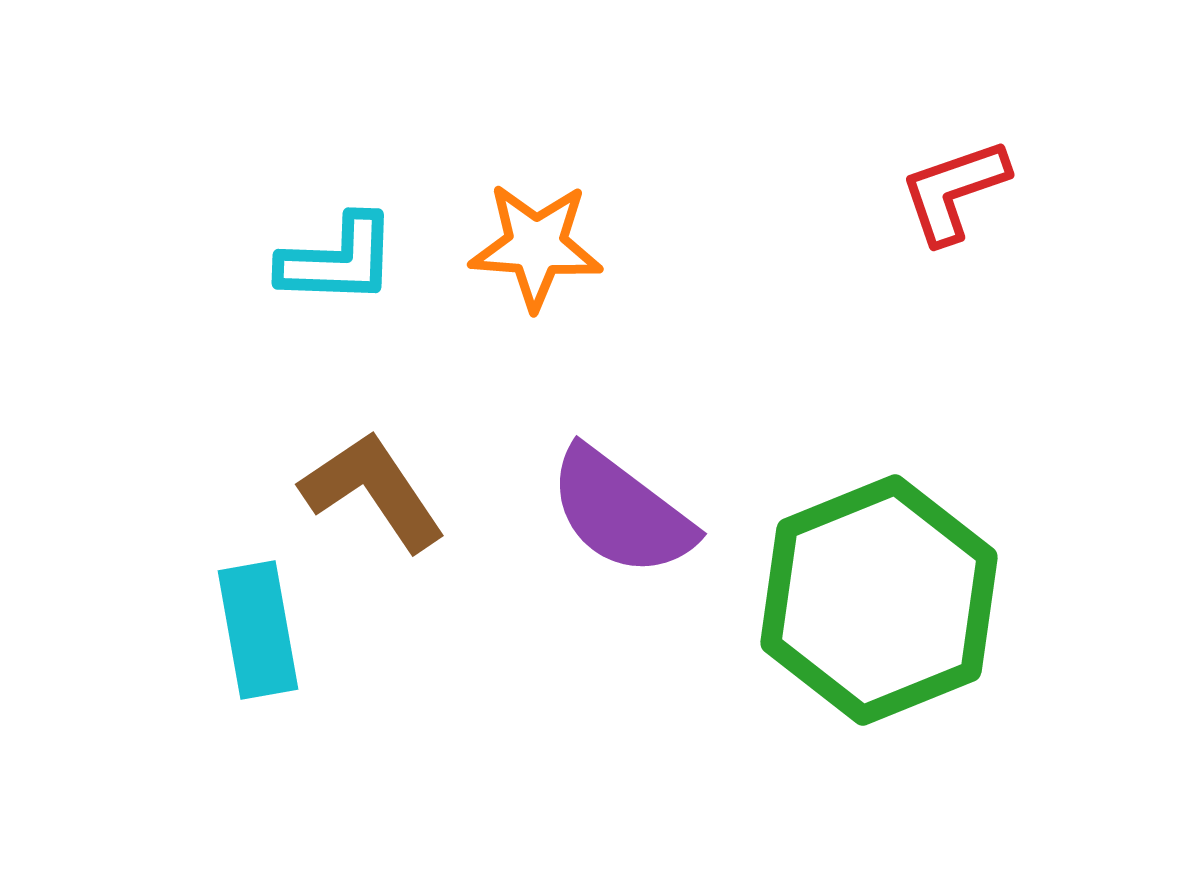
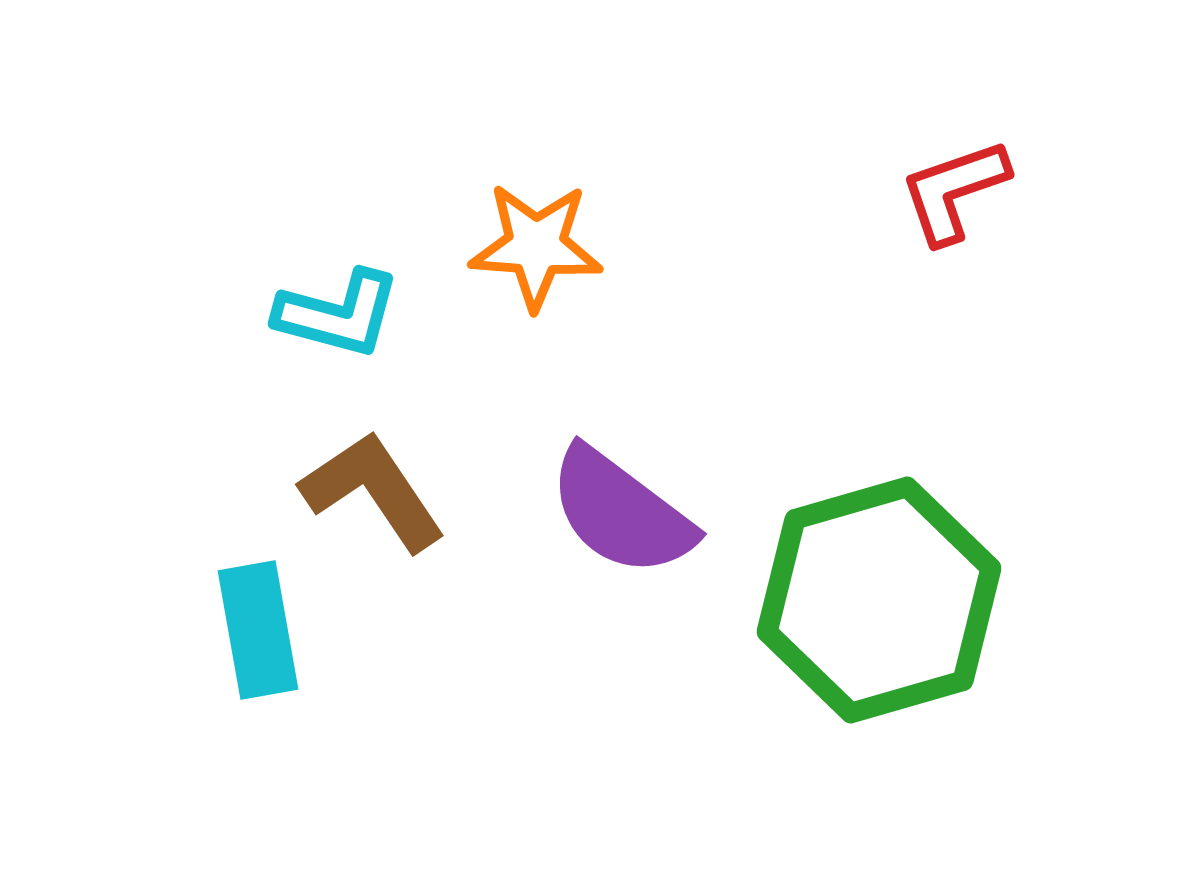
cyan L-shape: moved 54 px down; rotated 13 degrees clockwise
green hexagon: rotated 6 degrees clockwise
